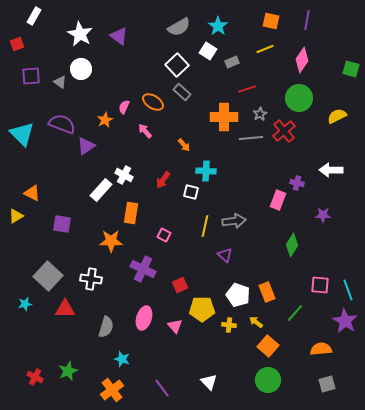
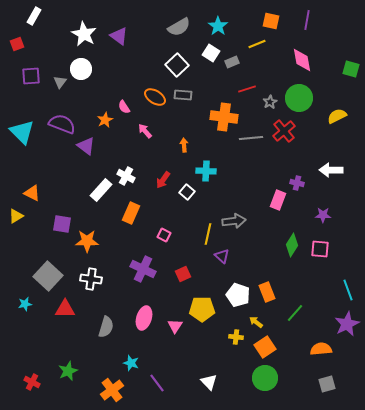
white star at (80, 34): moved 4 px right
yellow line at (265, 49): moved 8 px left, 5 px up
white square at (208, 51): moved 3 px right, 2 px down
pink diamond at (302, 60): rotated 45 degrees counterclockwise
gray triangle at (60, 82): rotated 32 degrees clockwise
gray rectangle at (182, 92): moved 1 px right, 3 px down; rotated 36 degrees counterclockwise
orange ellipse at (153, 102): moved 2 px right, 5 px up
pink semicircle at (124, 107): rotated 56 degrees counterclockwise
gray star at (260, 114): moved 10 px right, 12 px up
orange cross at (224, 117): rotated 8 degrees clockwise
cyan triangle at (22, 134): moved 2 px up
orange arrow at (184, 145): rotated 144 degrees counterclockwise
purple triangle at (86, 146): rotated 48 degrees counterclockwise
white cross at (124, 175): moved 2 px right, 1 px down
white square at (191, 192): moved 4 px left; rotated 28 degrees clockwise
orange rectangle at (131, 213): rotated 15 degrees clockwise
yellow line at (205, 226): moved 3 px right, 8 px down
orange star at (111, 241): moved 24 px left
purple triangle at (225, 255): moved 3 px left, 1 px down
red square at (180, 285): moved 3 px right, 11 px up
pink square at (320, 285): moved 36 px up
purple star at (345, 321): moved 2 px right, 3 px down; rotated 15 degrees clockwise
yellow cross at (229, 325): moved 7 px right, 12 px down
pink triangle at (175, 326): rotated 14 degrees clockwise
orange square at (268, 346): moved 3 px left, 1 px down; rotated 15 degrees clockwise
cyan star at (122, 359): moved 9 px right, 4 px down
red cross at (35, 377): moved 3 px left, 5 px down
green circle at (268, 380): moved 3 px left, 2 px up
purple line at (162, 388): moved 5 px left, 5 px up
